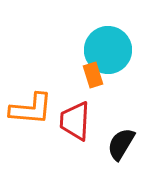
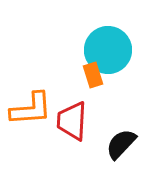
orange L-shape: rotated 9 degrees counterclockwise
red trapezoid: moved 3 px left
black semicircle: rotated 12 degrees clockwise
